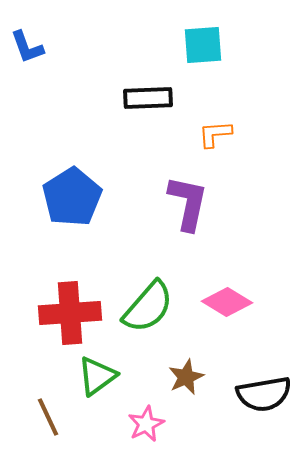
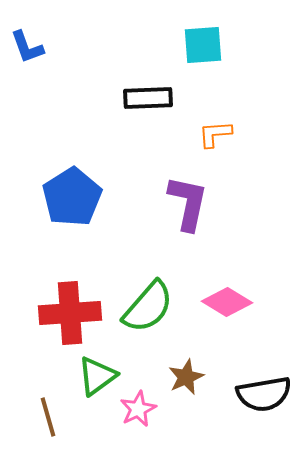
brown line: rotated 9 degrees clockwise
pink star: moved 8 px left, 15 px up
